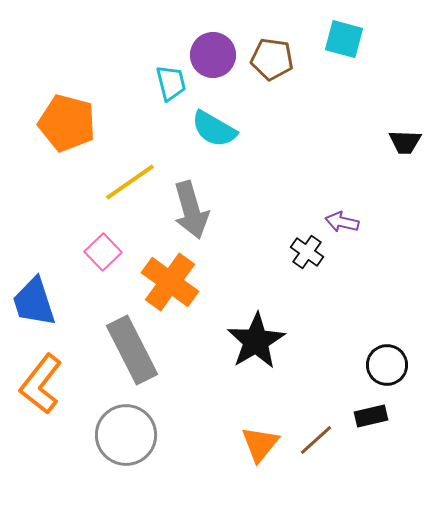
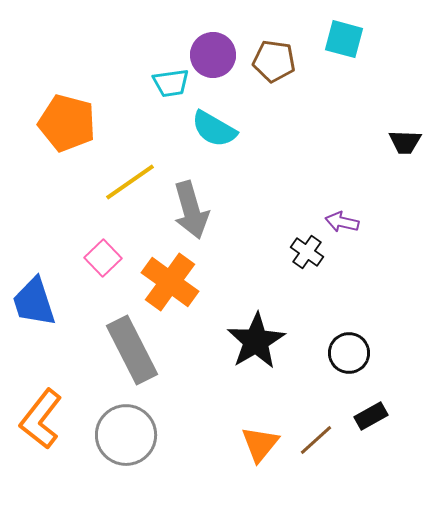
brown pentagon: moved 2 px right, 2 px down
cyan trapezoid: rotated 96 degrees clockwise
pink square: moved 6 px down
black circle: moved 38 px left, 12 px up
orange L-shape: moved 35 px down
black rectangle: rotated 16 degrees counterclockwise
